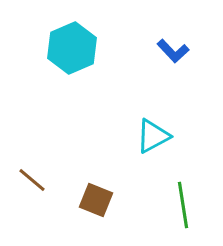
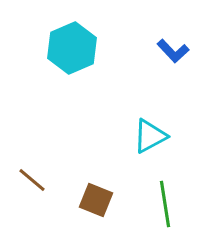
cyan triangle: moved 3 px left
green line: moved 18 px left, 1 px up
